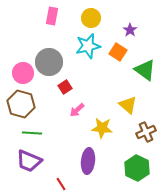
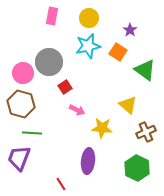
yellow circle: moved 2 px left
pink arrow: rotated 112 degrees counterclockwise
purple trapezoid: moved 10 px left, 3 px up; rotated 88 degrees clockwise
